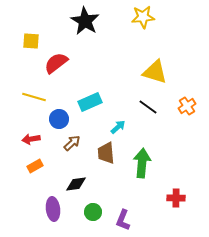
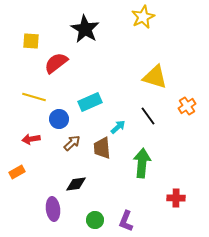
yellow star: rotated 20 degrees counterclockwise
black star: moved 8 px down
yellow triangle: moved 5 px down
black line: moved 9 px down; rotated 18 degrees clockwise
brown trapezoid: moved 4 px left, 5 px up
orange rectangle: moved 18 px left, 6 px down
green circle: moved 2 px right, 8 px down
purple L-shape: moved 3 px right, 1 px down
